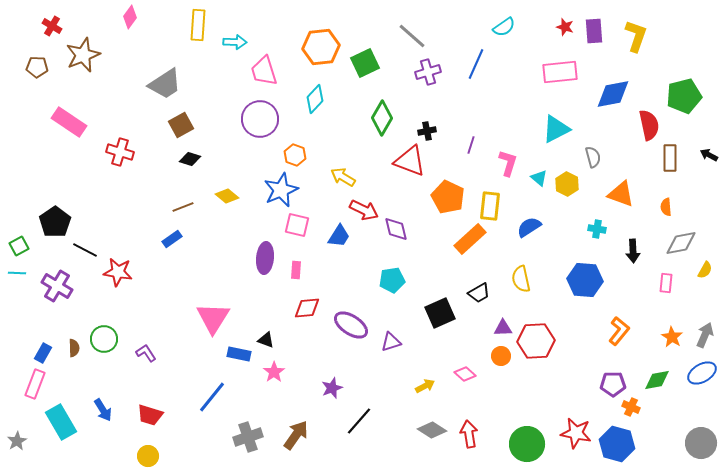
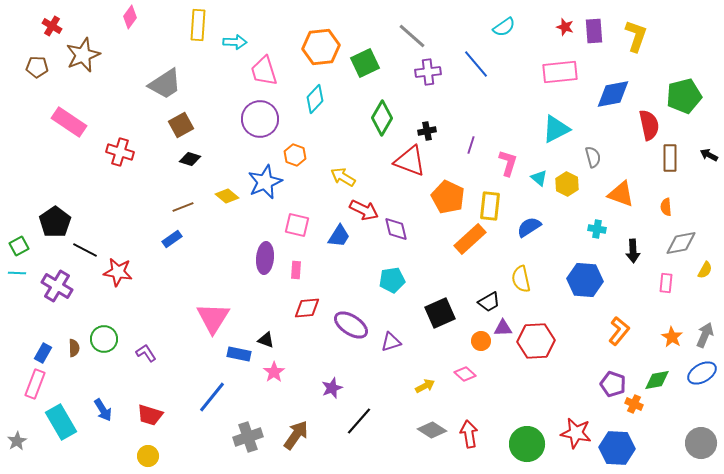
blue line at (476, 64): rotated 64 degrees counterclockwise
purple cross at (428, 72): rotated 10 degrees clockwise
blue star at (281, 190): moved 16 px left, 8 px up
black trapezoid at (479, 293): moved 10 px right, 9 px down
orange circle at (501, 356): moved 20 px left, 15 px up
purple pentagon at (613, 384): rotated 20 degrees clockwise
orange cross at (631, 407): moved 3 px right, 3 px up
blue hexagon at (617, 444): moved 4 px down; rotated 12 degrees counterclockwise
